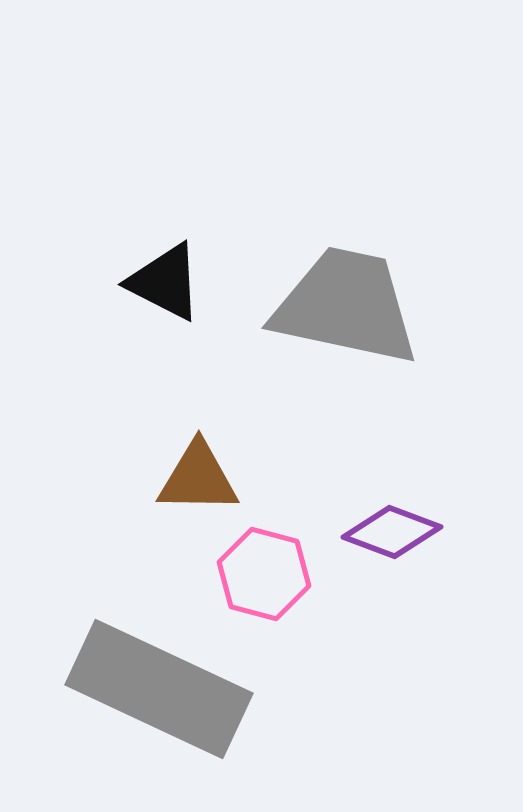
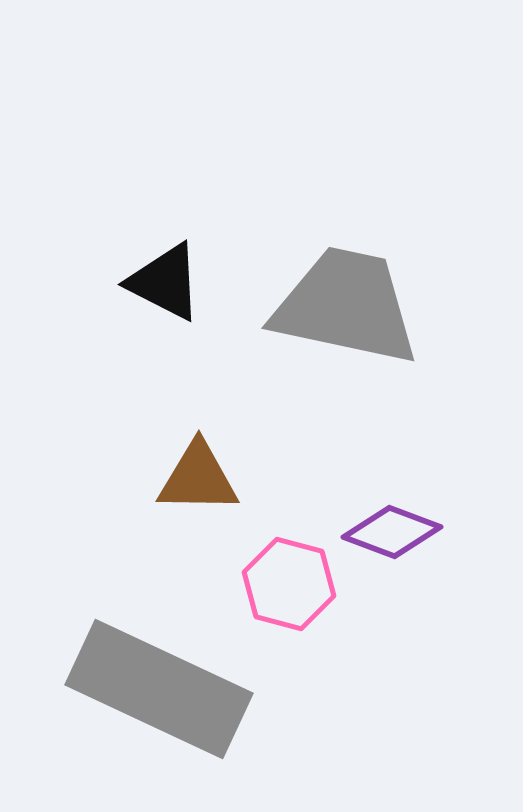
pink hexagon: moved 25 px right, 10 px down
